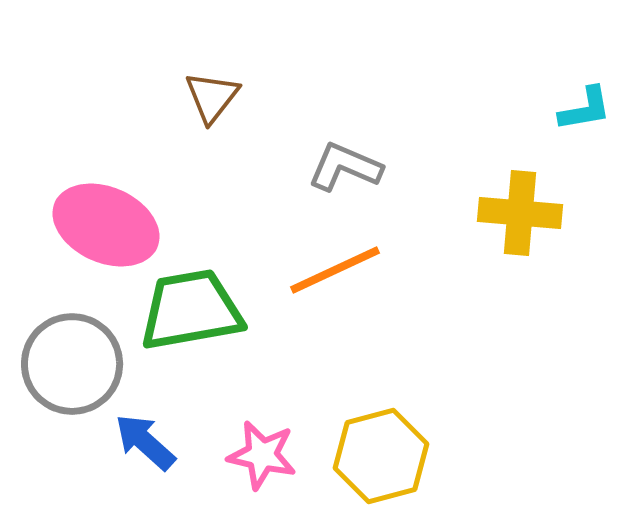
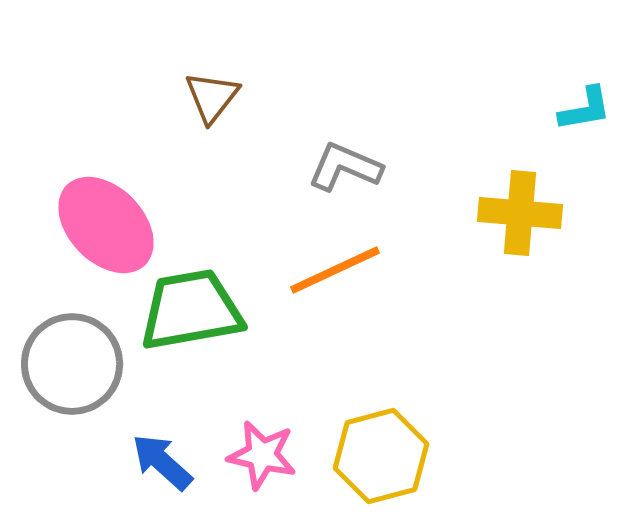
pink ellipse: rotated 22 degrees clockwise
blue arrow: moved 17 px right, 20 px down
